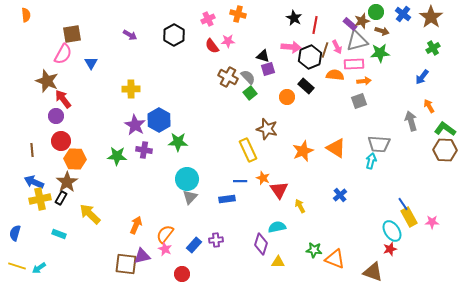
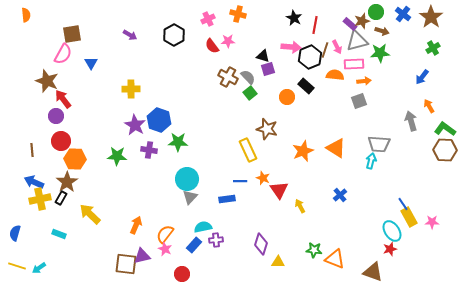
blue hexagon at (159, 120): rotated 10 degrees counterclockwise
purple cross at (144, 150): moved 5 px right
cyan semicircle at (277, 227): moved 74 px left
